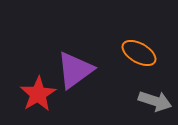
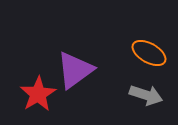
orange ellipse: moved 10 px right
gray arrow: moved 9 px left, 6 px up
